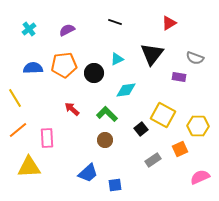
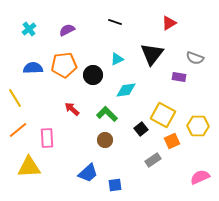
black circle: moved 1 px left, 2 px down
orange square: moved 8 px left, 8 px up
